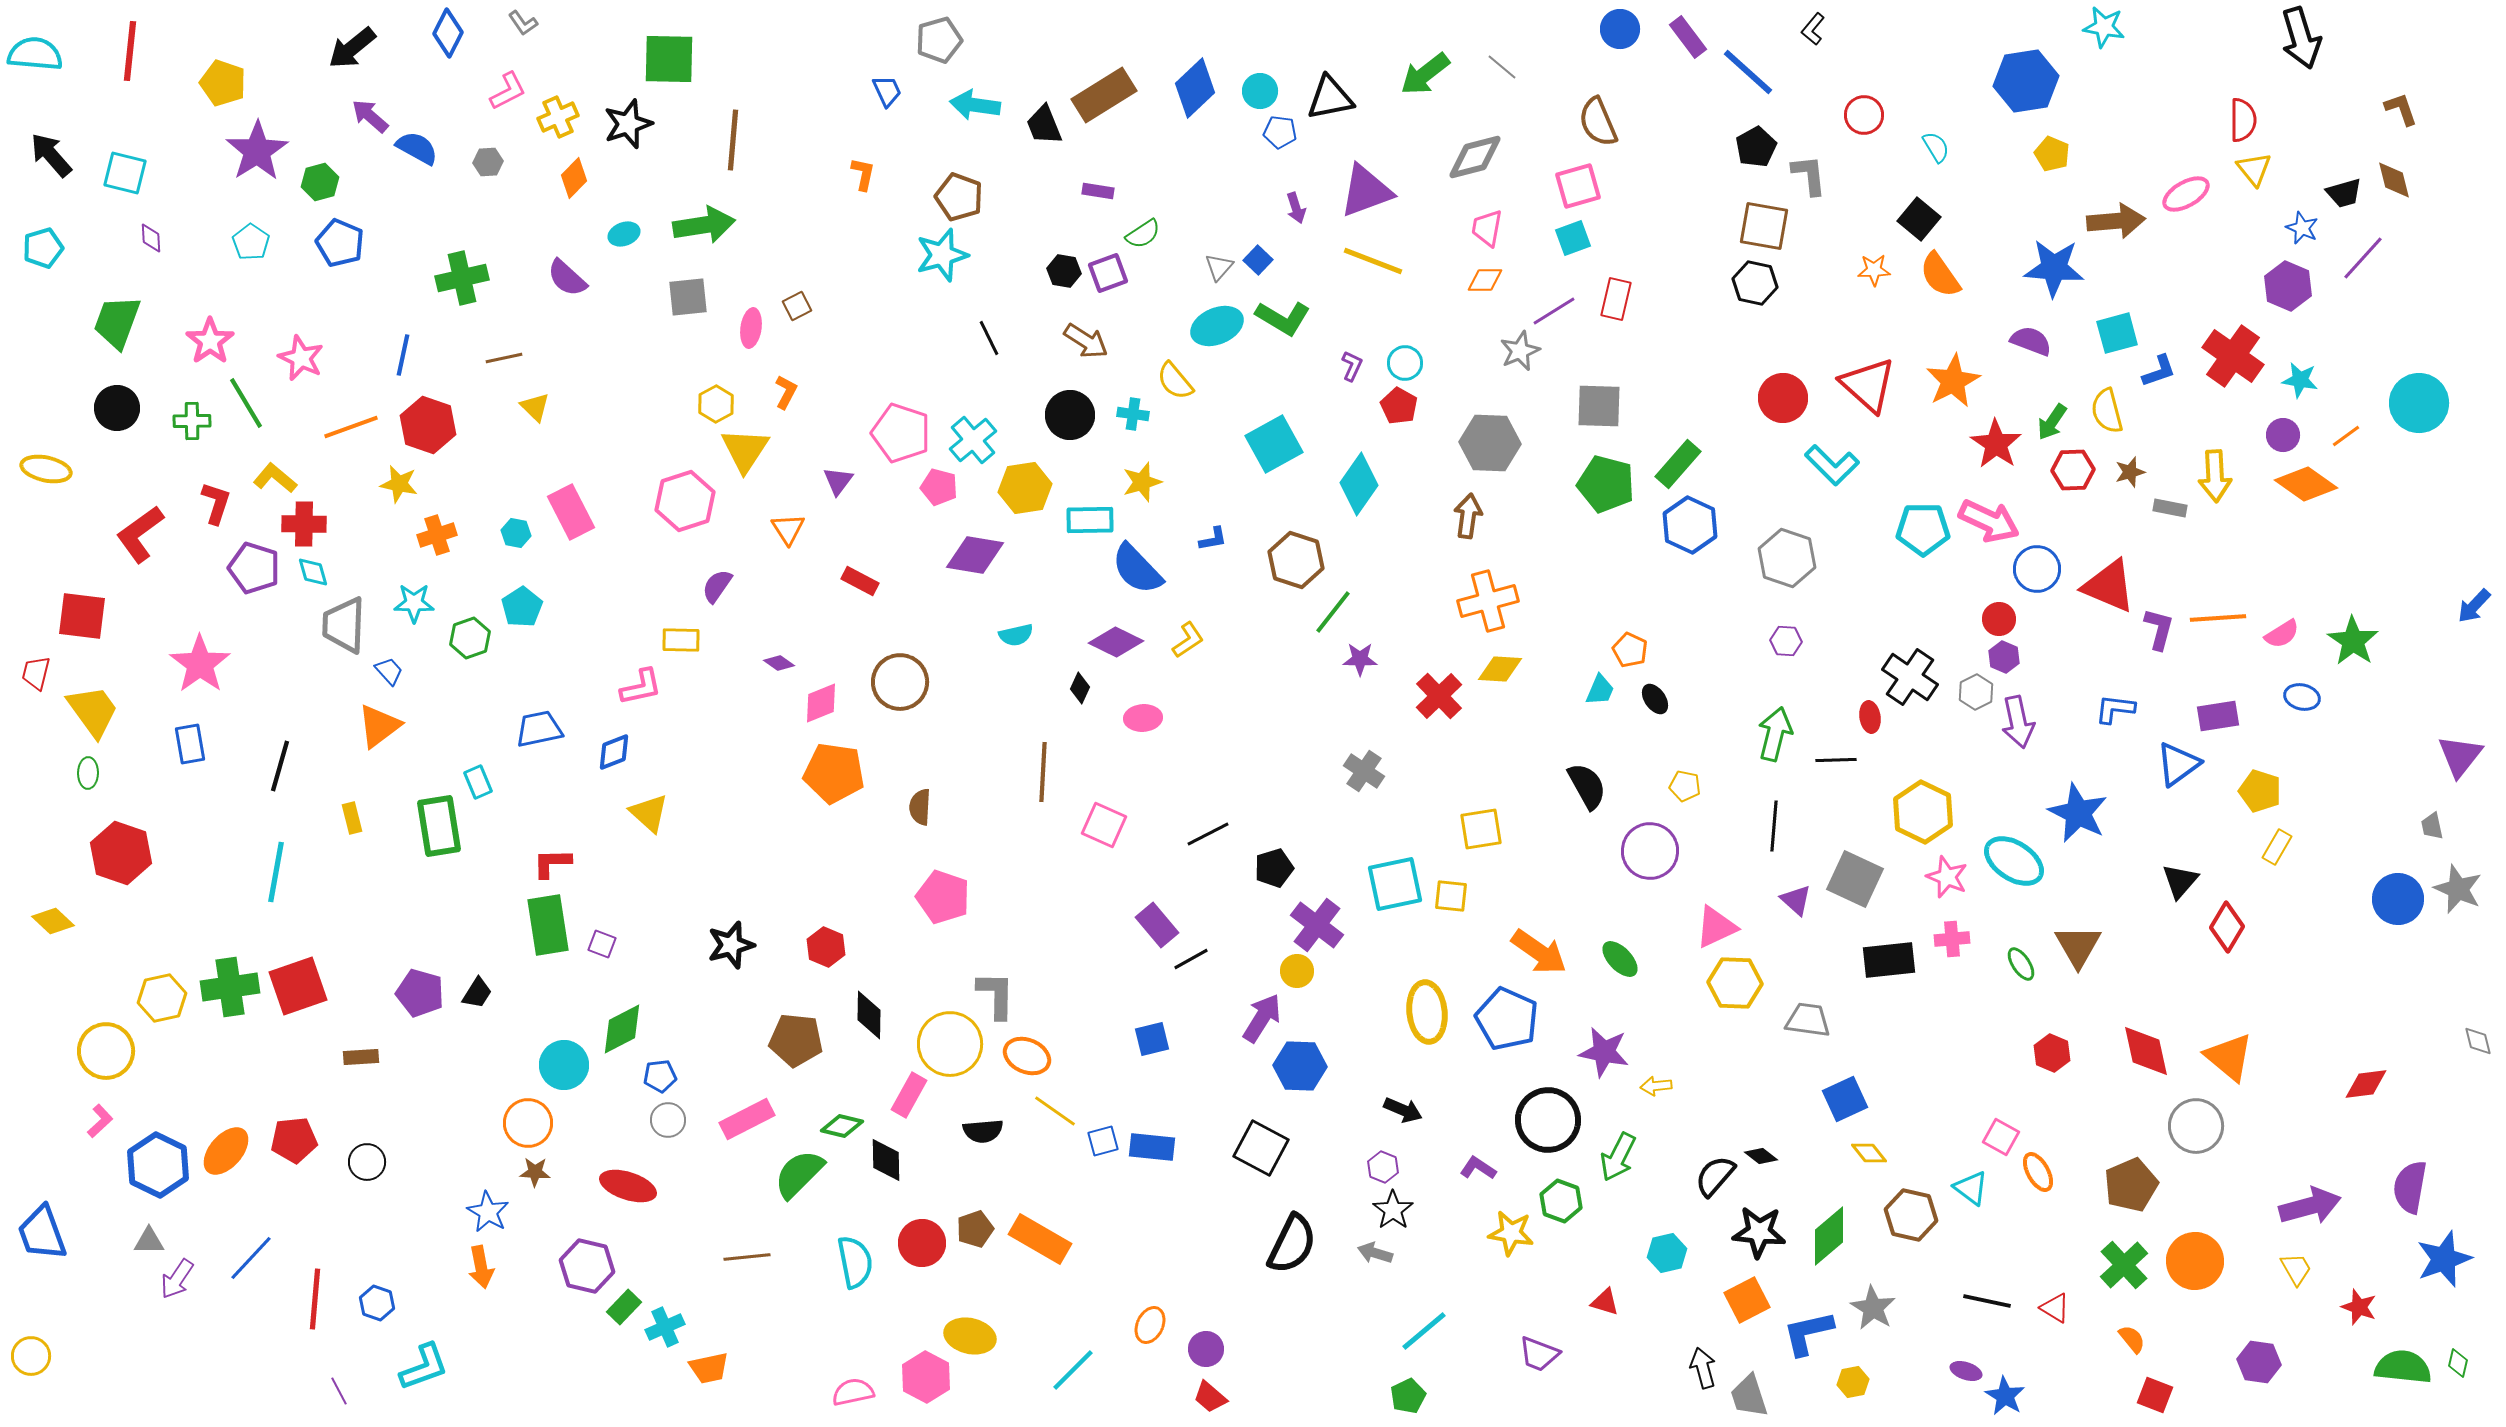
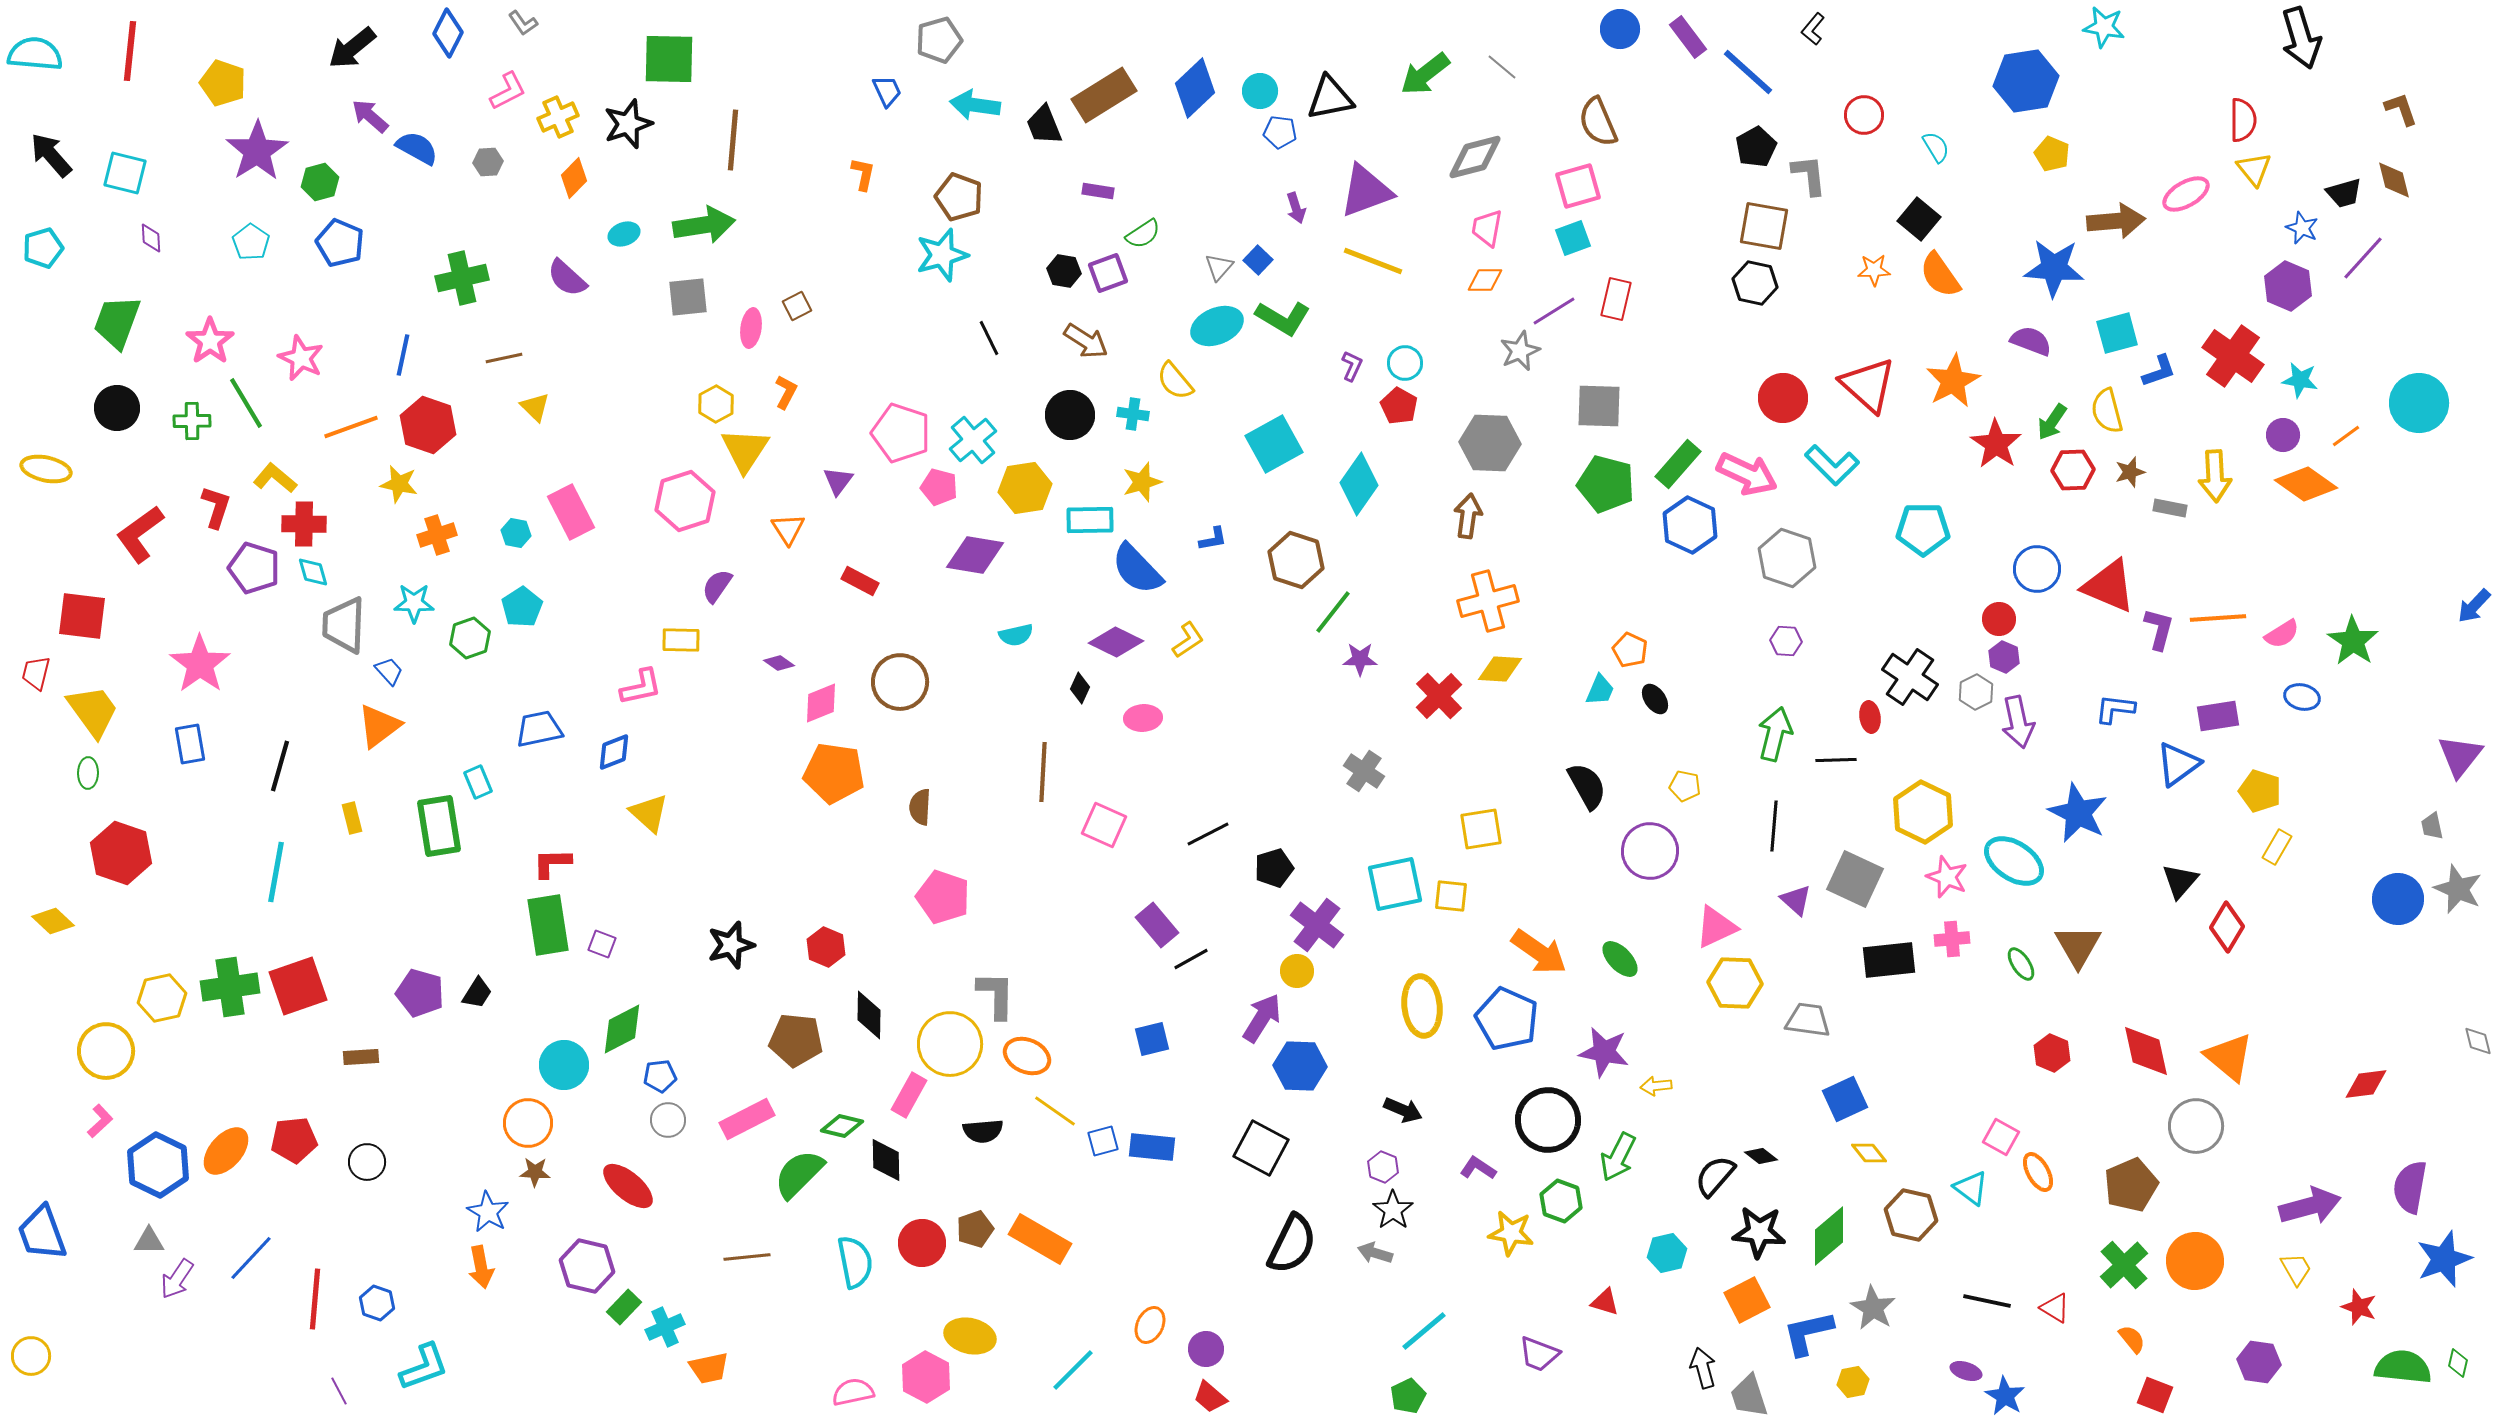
red L-shape at (216, 503): moved 4 px down
pink arrow at (1989, 521): moved 242 px left, 47 px up
yellow ellipse at (1427, 1012): moved 5 px left, 6 px up
red ellipse at (628, 1186): rotated 22 degrees clockwise
